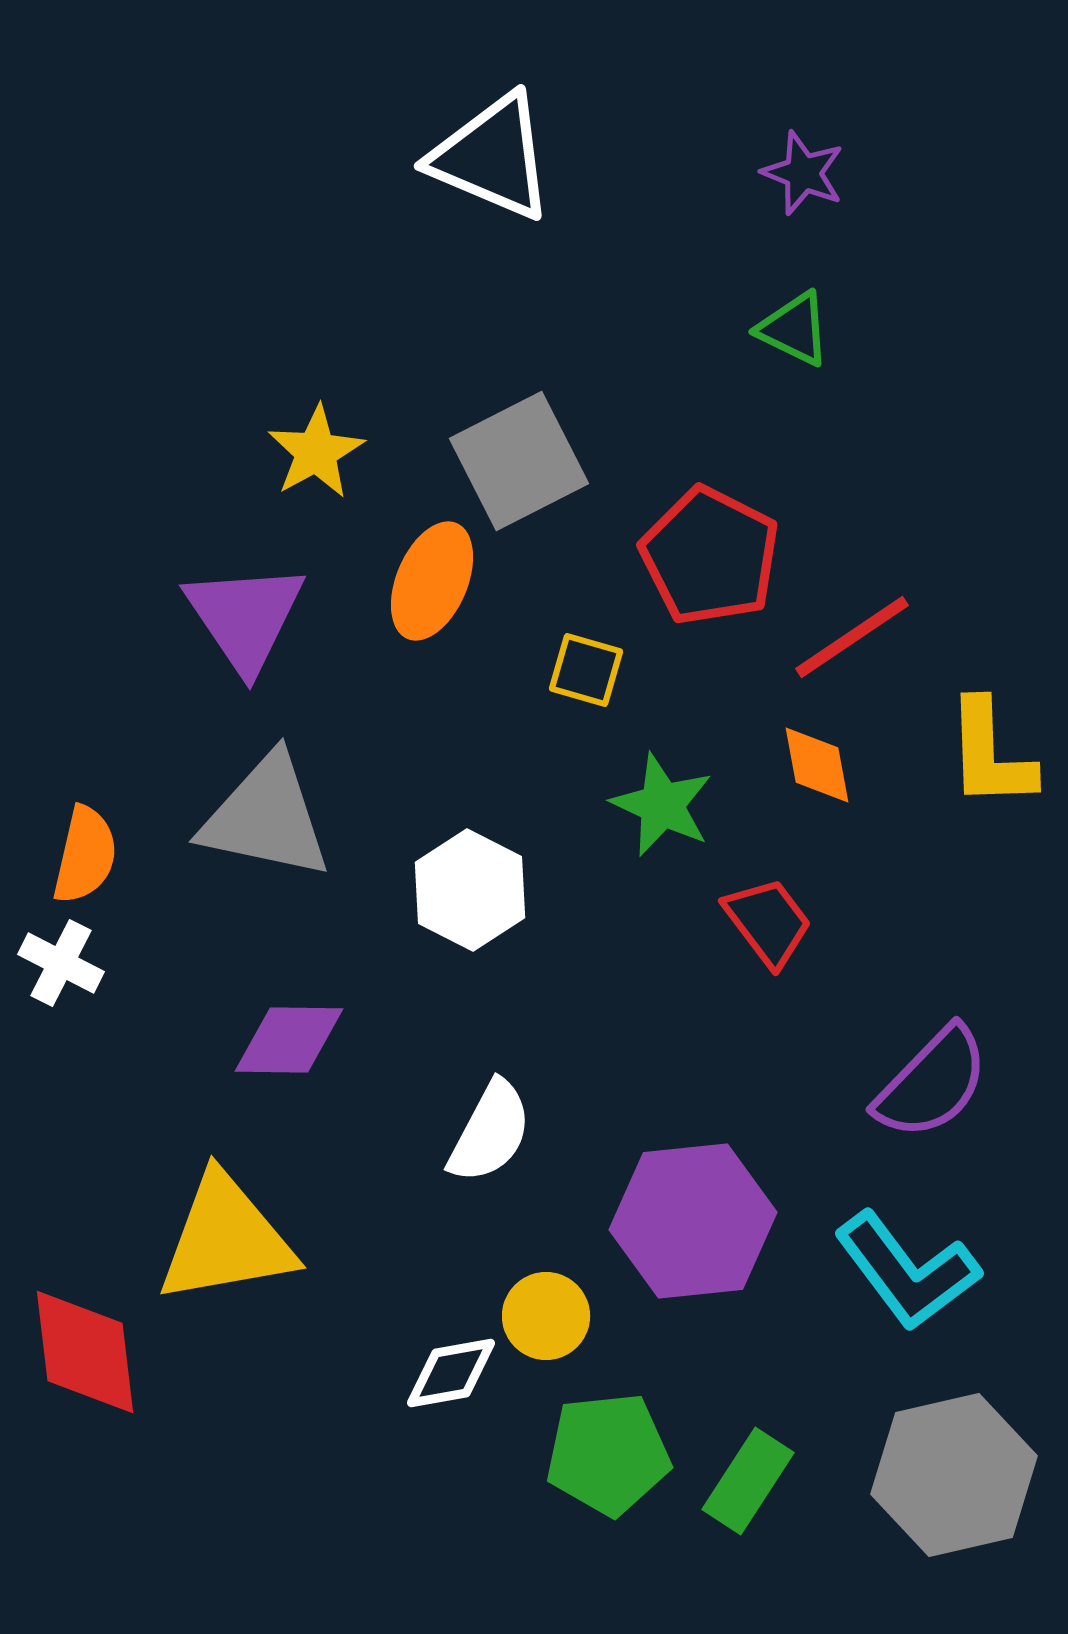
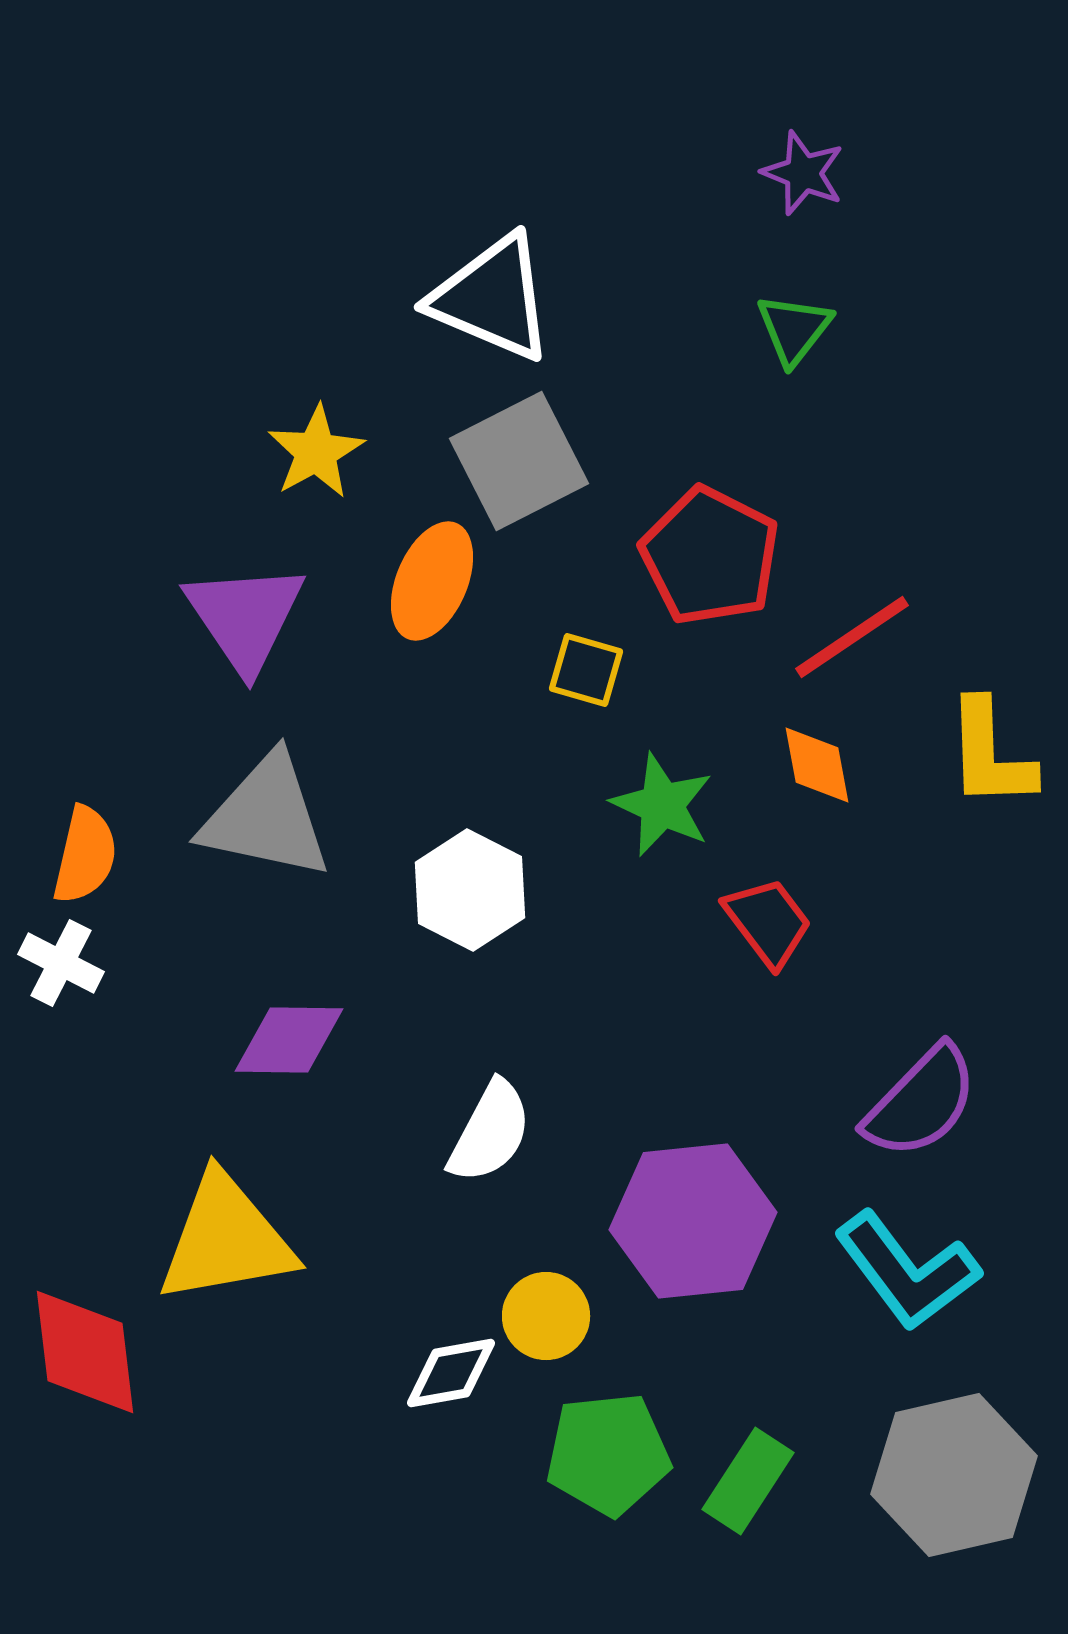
white triangle: moved 141 px down
green triangle: rotated 42 degrees clockwise
purple semicircle: moved 11 px left, 19 px down
